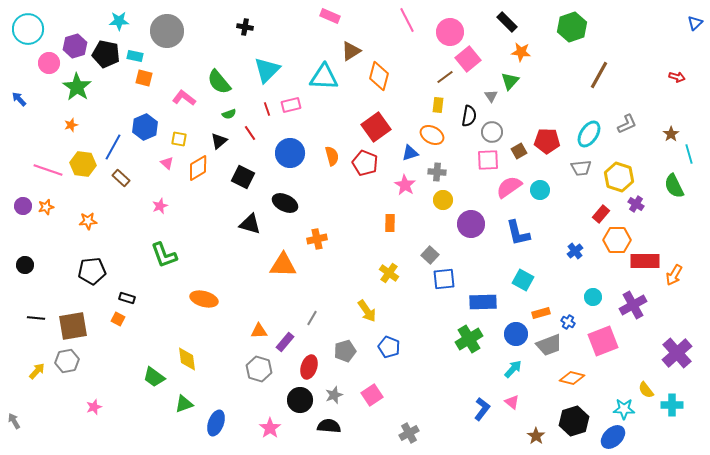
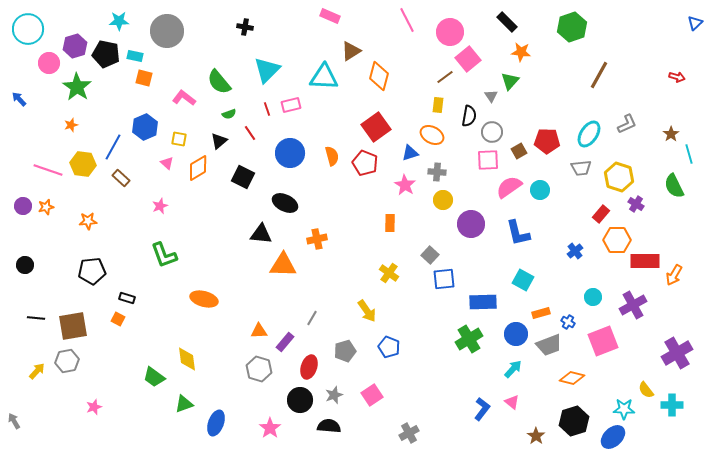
black triangle at (250, 224): moved 11 px right, 10 px down; rotated 10 degrees counterclockwise
purple cross at (677, 353): rotated 12 degrees clockwise
